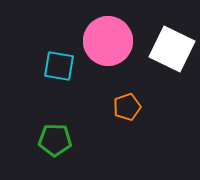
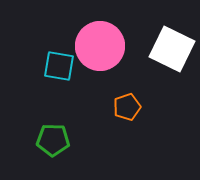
pink circle: moved 8 px left, 5 px down
green pentagon: moved 2 px left
